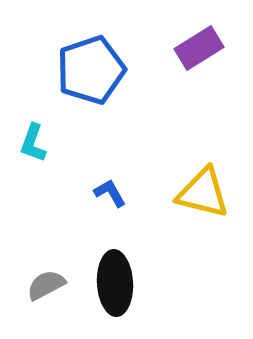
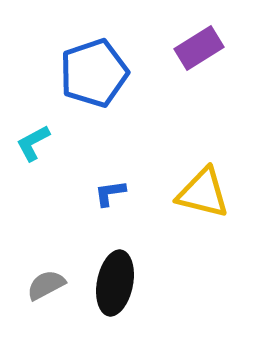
blue pentagon: moved 3 px right, 3 px down
cyan L-shape: rotated 42 degrees clockwise
blue L-shape: rotated 68 degrees counterclockwise
black ellipse: rotated 14 degrees clockwise
